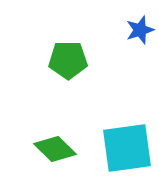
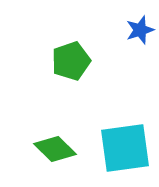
green pentagon: moved 3 px right, 1 px down; rotated 18 degrees counterclockwise
cyan square: moved 2 px left
